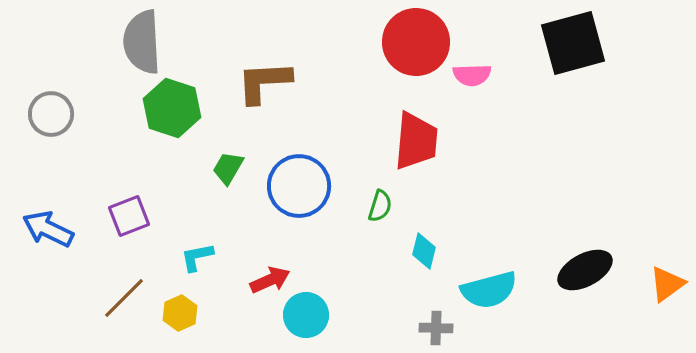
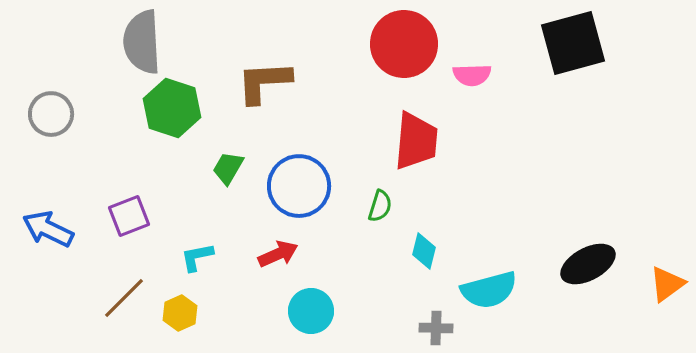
red circle: moved 12 px left, 2 px down
black ellipse: moved 3 px right, 6 px up
red arrow: moved 8 px right, 26 px up
cyan circle: moved 5 px right, 4 px up
